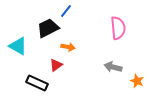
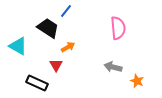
black trapezoid: rotated 60 degrees clockwise
orange arrow: rotated 40 degrees counterclockwise
red triangle: rotated 24 degrees counterclockwise
